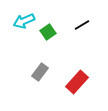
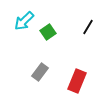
cyan arrow: rotated 20 degrees counterclockwise
black line: moved 6 px right, 2 px down; rotated 28 degrees counterclockwise
red rectangle: moved 1 px up; rotated 20 degrees counterclockwise
